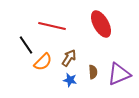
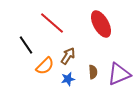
red line: moved 3 px up; rotated 28 degrees clockwise
brown arrow: moved 1 px left, 2 px up
orange semicircle: moved 2 px right, 4 px down
blue star: moved 2 px left, 1 px up; rotated 24 degrees counterclockwise
